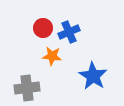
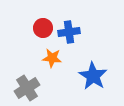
blue cross: rotated 15 degrees clockwise
orange star: moved 2 px down
gray cross: rotated 25 degrees counterclockwise
